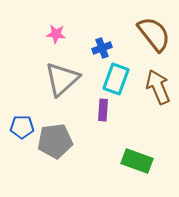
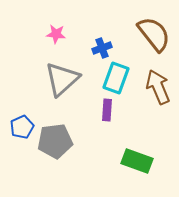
cyan rectangle: moved 1 px up
purple rectangle: moved 4 px right
blue pentagon: rotated 25 degrees counterclockwise
